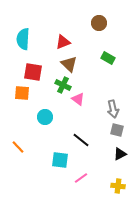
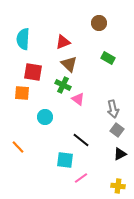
gray square: rotated 24 degrees clockwise
cyan square: moved 5 px right
